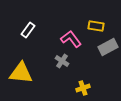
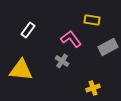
yellow rectangle: moved 4 px left, 6 px up
yellow triangle: moved 3 px up
yellow cross: moved 10 px right
